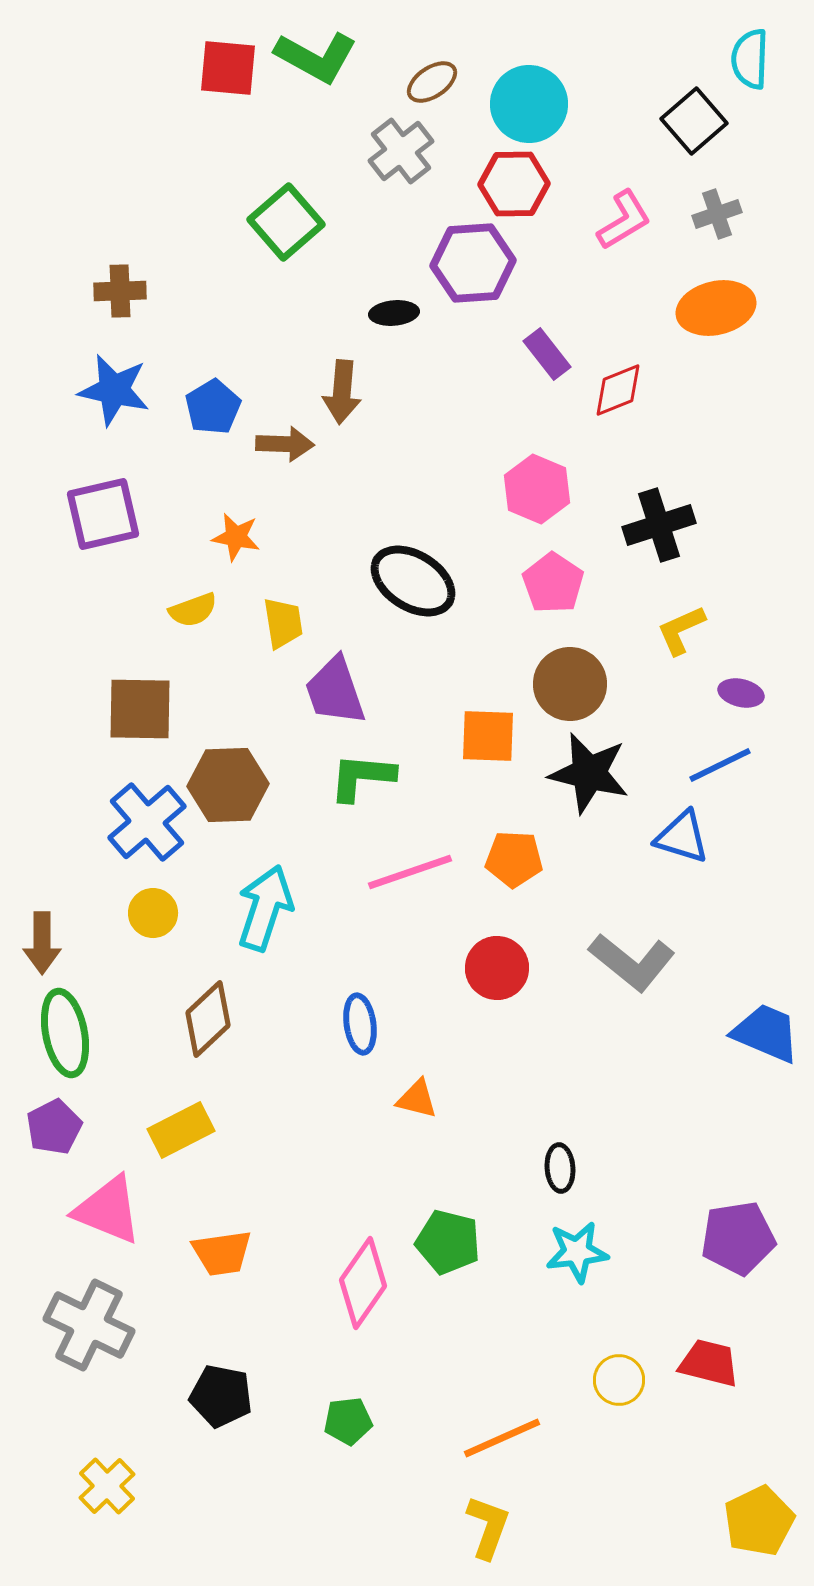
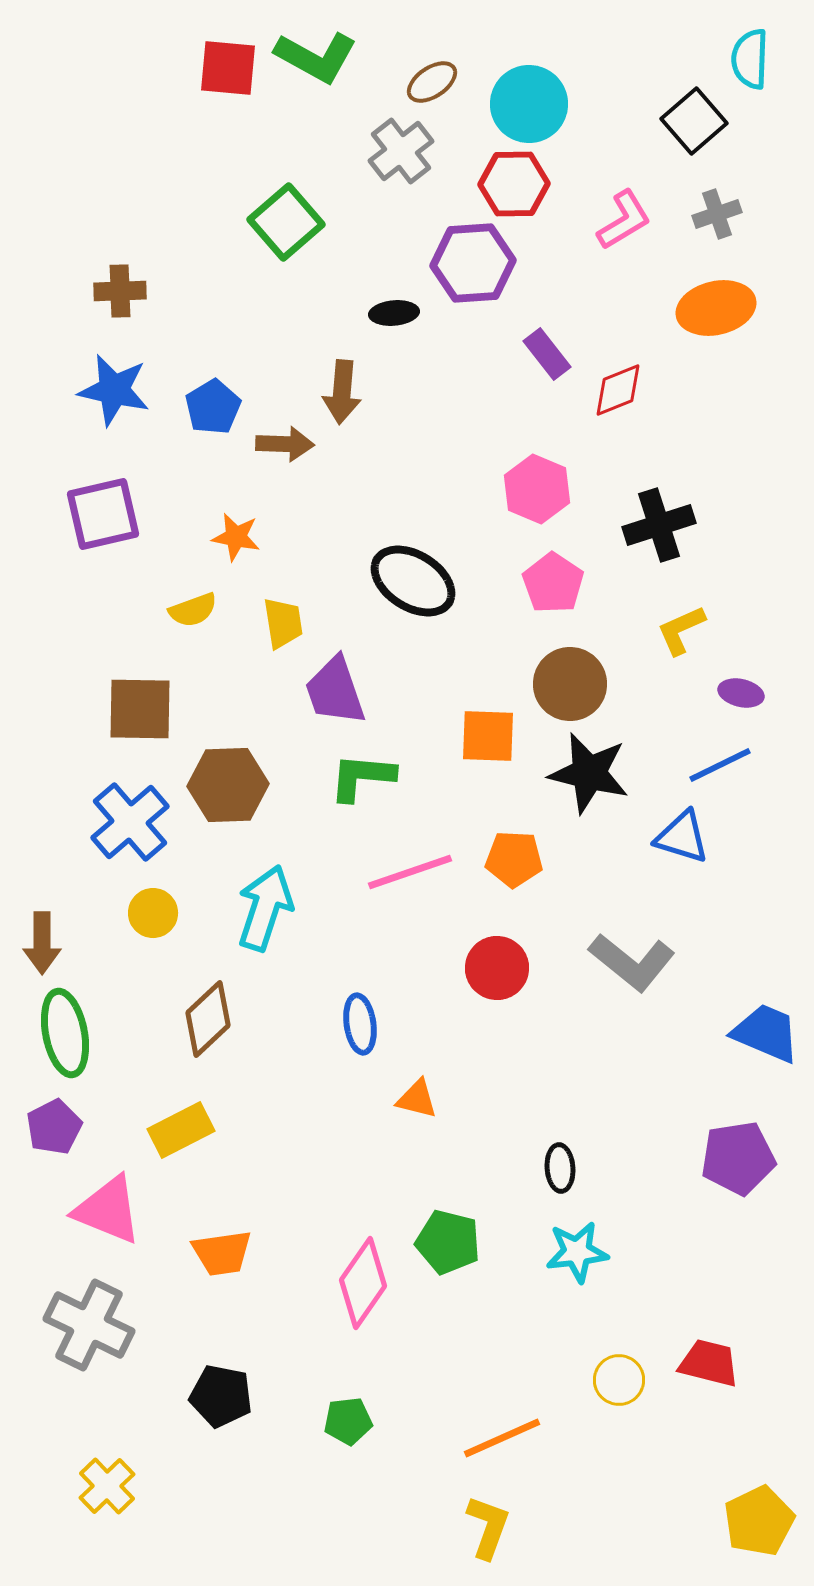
blue cross at (147, 822): moved 17 px left
purple pentagon at (738, 1238): moved 80 px up
